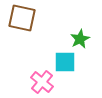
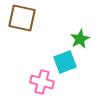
cyan square: rotated 20 degrees counterclockwise
pink cross: rotated 25 degrees counterclockwise
